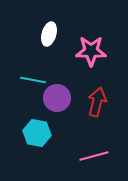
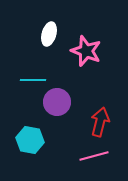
pink star: moved 5 px left; rotated 20 degrees clockwise
cyan line: rotated 10 degrees counterclockwise
purple circle: moved 4 px down
red arrow: moved 3 px right, 20 px down
cyan hexagon: moved 7 px left, 7 px down
